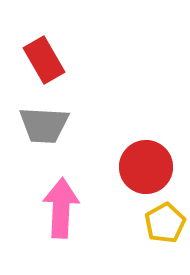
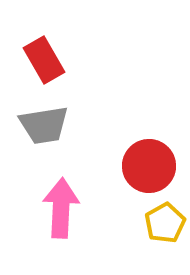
gray trapezoid: rotated 12 degrees counterclockwise
red circle: moved 3 px right, 1 px up
